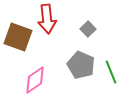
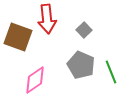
gray square: moved 4 px left, 1 px down
